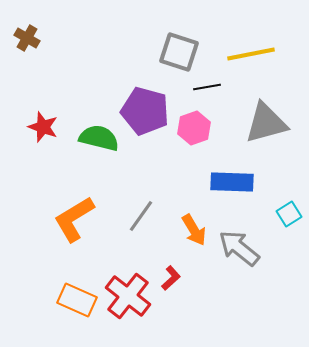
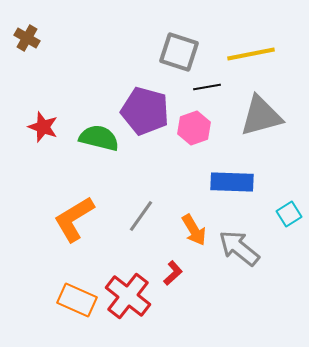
gray triangle: moved 5 px left, 7 px up
red L-shape: moved 2 px right, 5 px up
